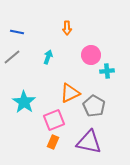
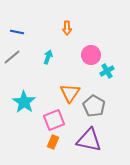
cyan cross: rotated 24 degrees counterclockwise
orange triangle: rotated 30 degrees counterclockwise
purple triangle: moved 2 px up
